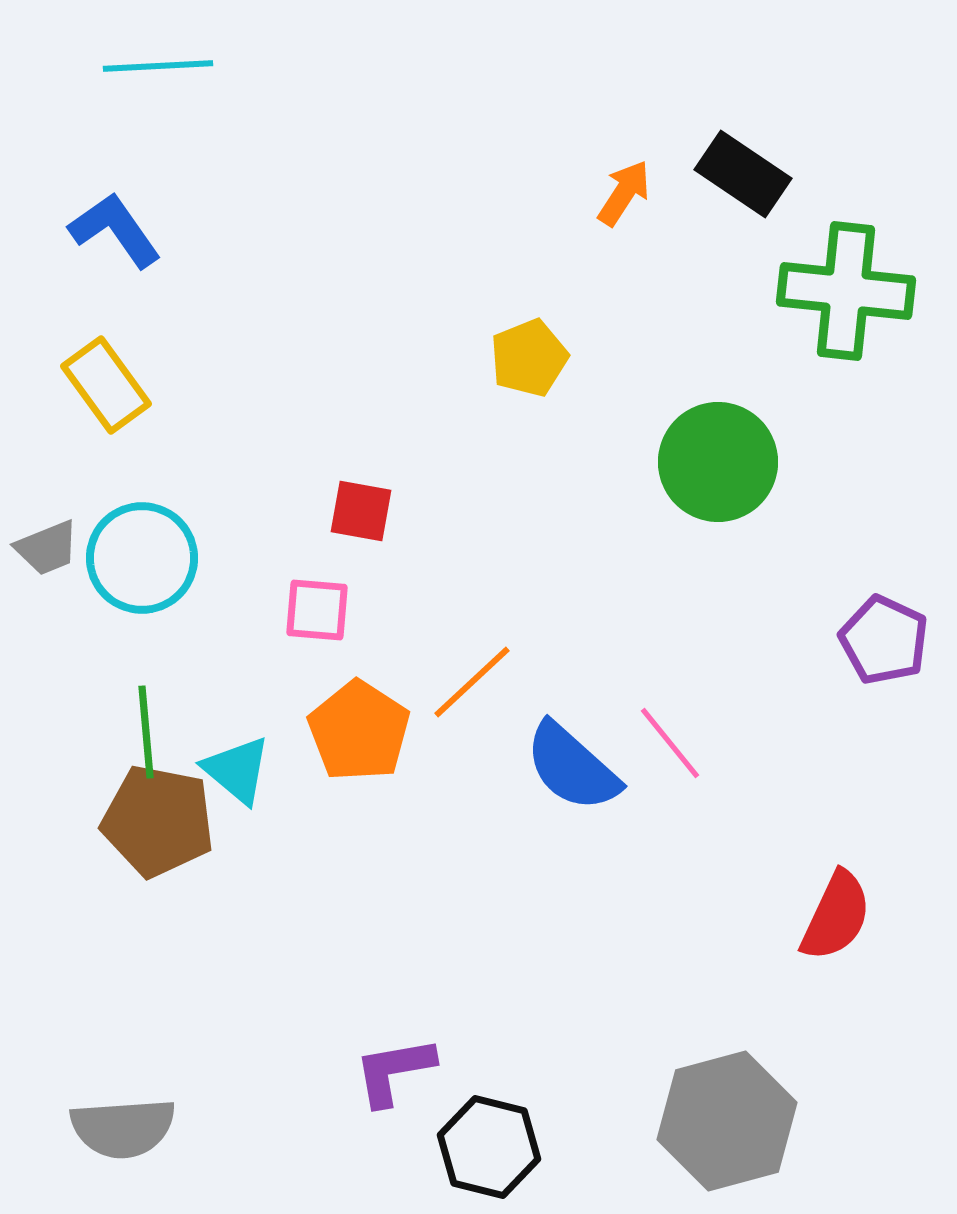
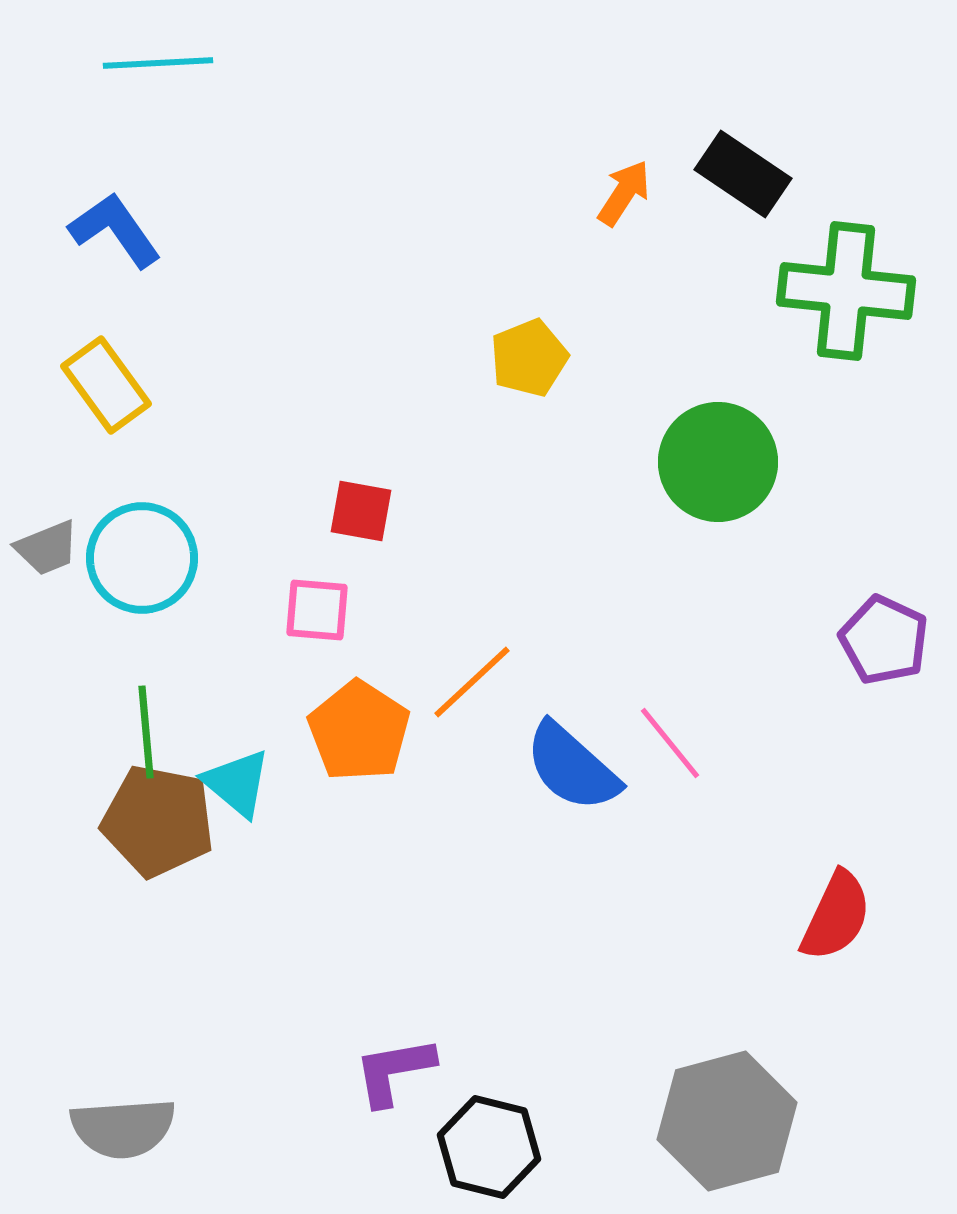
cyan line: moved 3 px up
cyan triangle: moved 13 px down
